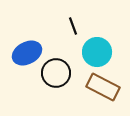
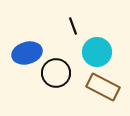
blue ellipse: rotated 12 degrees clockwise
